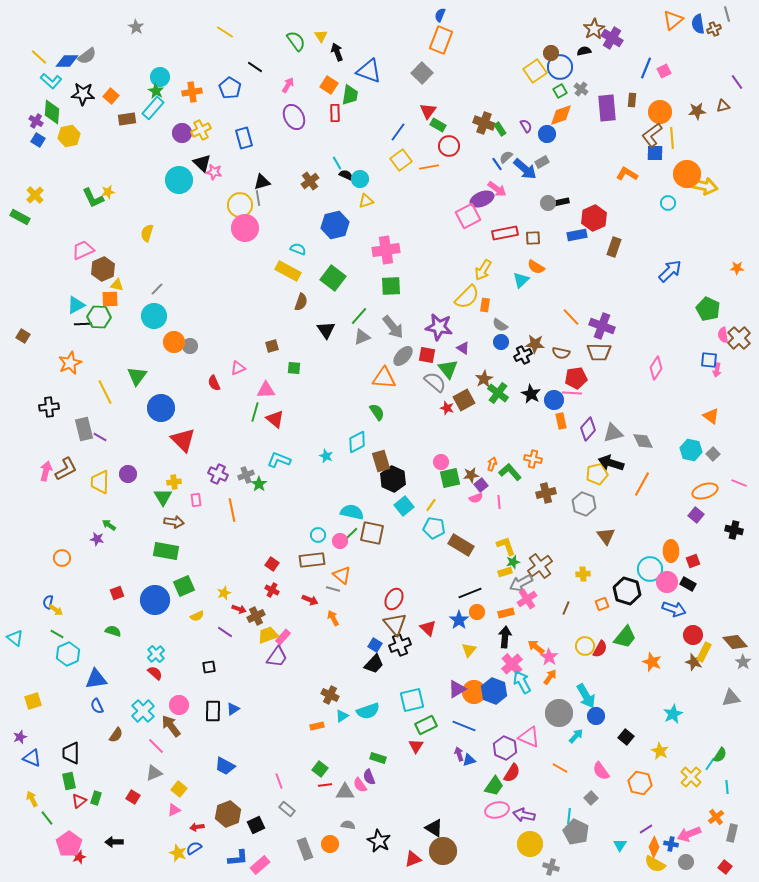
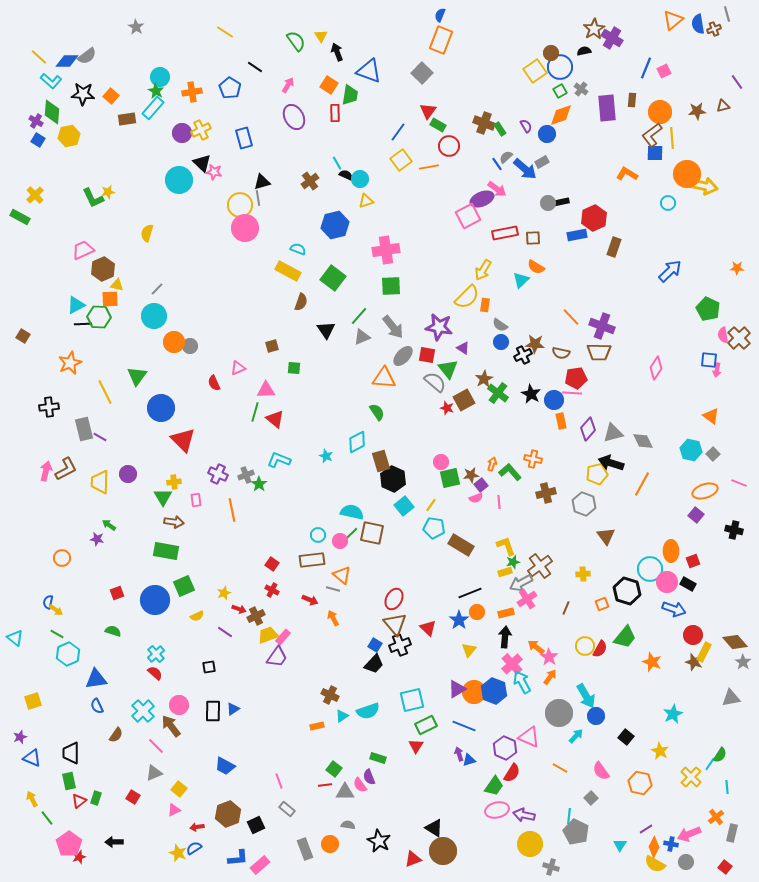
green square at (320, 769): moved 14 px right
